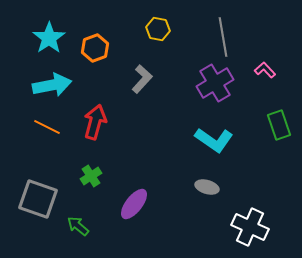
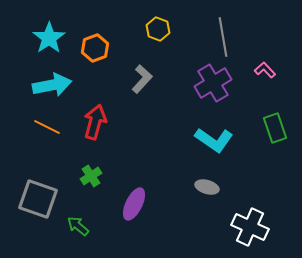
yellow hexagon: rotated 10 degrees clockwise
purple cross: moved 2 px left
green rectangle: moved 4 px left, 3 px down
purple ellipse: rotated 12 degrees counterclockwise
